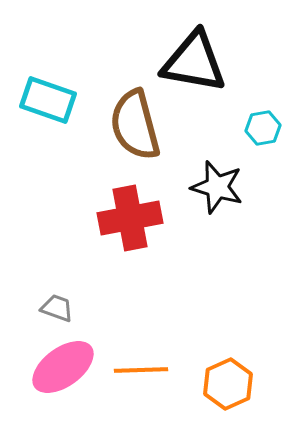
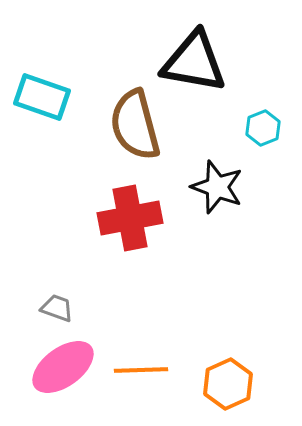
cyan rectangle: moved 6 px left, 3 px up
cyan hexagon: rotated 12 degrees counterclockwise
black star: rotated 4 degrees clockwise
